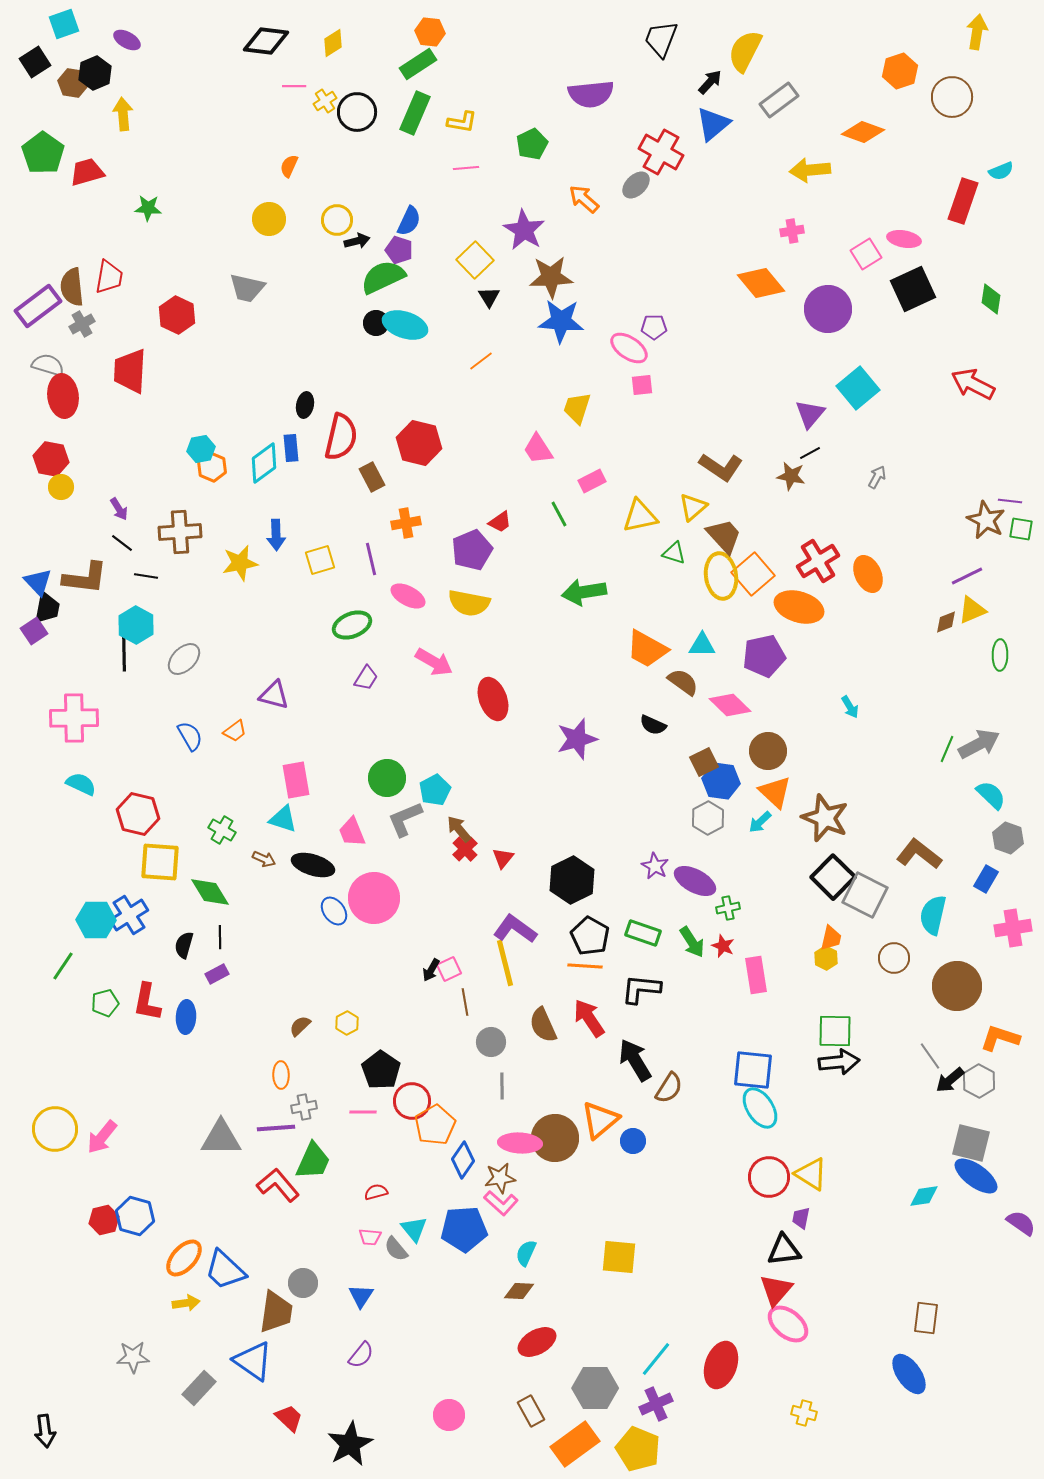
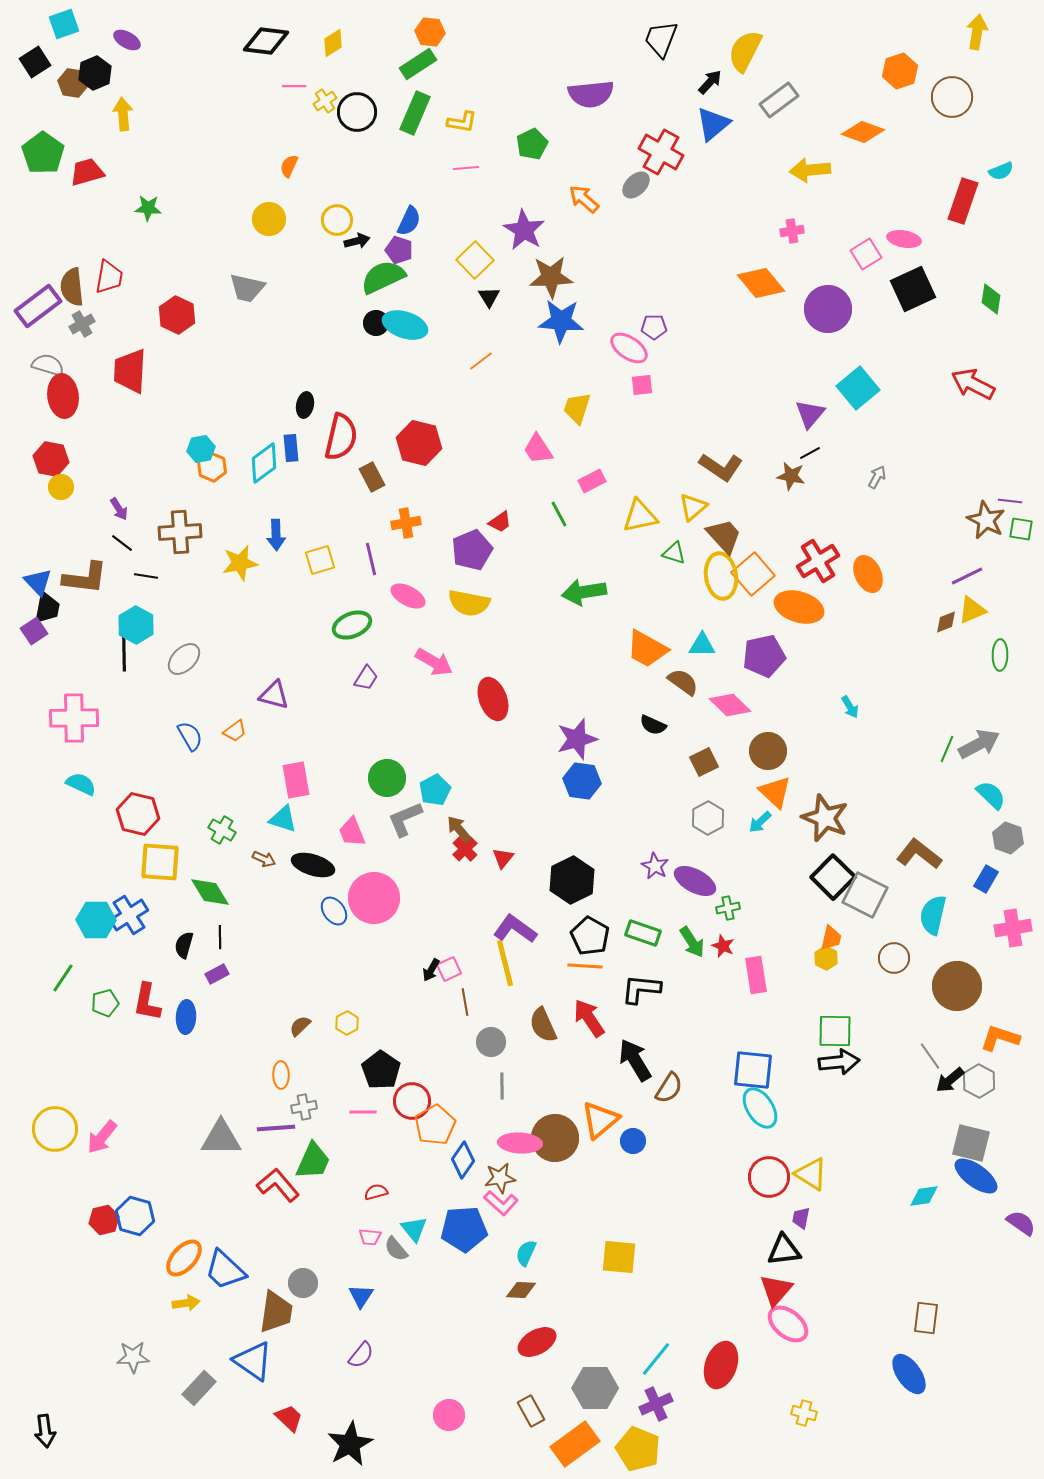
blue hexagon at (721, 781): moved 139 px left
green line at (63, 966): moved 12 px down
brown diamond at (519, 1291): moved 2 px right, 1 px up
